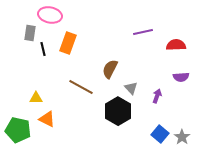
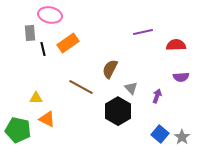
gray rectangle: rotated 14 degrees counterclockwise
orange rectangle: rotated 35 degrees clockwise
